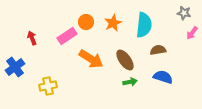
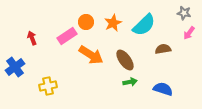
cyan semicircle: rotated 40 degrees clockwise
pink arrow: moved 3 px left
brown semicircle: moved 5 px right, 1 px up
orange arrow: moved 4 px up
blue semicircle: moved 12 px down
